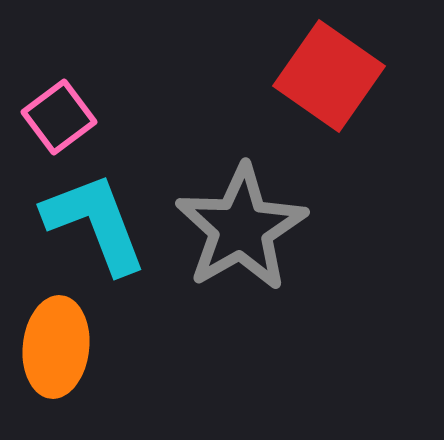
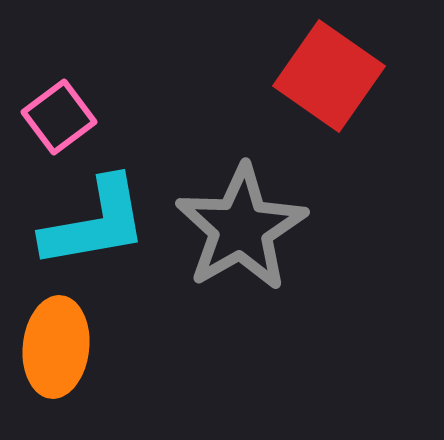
cyan L-shape: rotated 101 degrees clockwise
